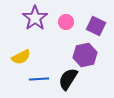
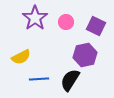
black semicircle: moved 2 px right, 1 px down
